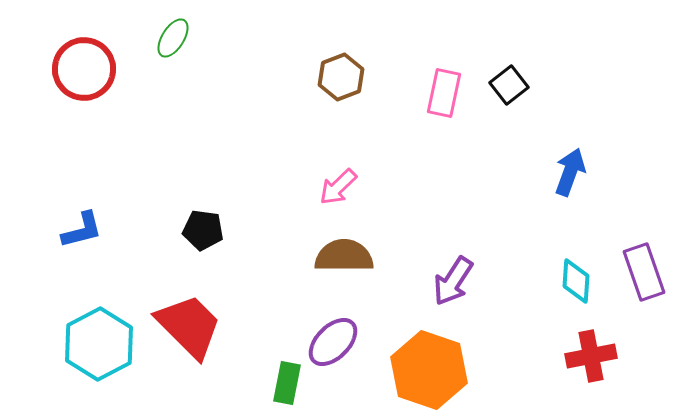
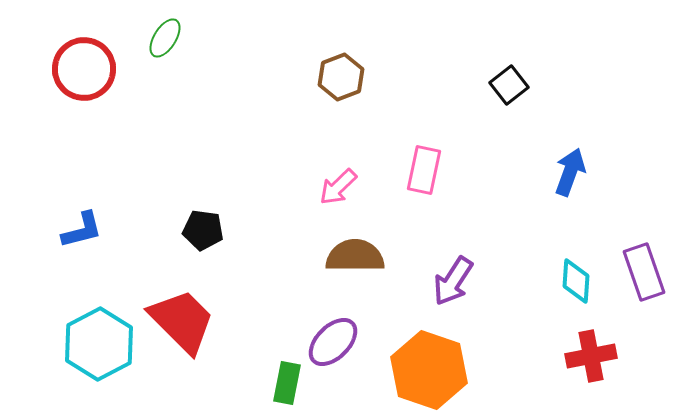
green ellipse: moved 8 px left
pink rectangle: moved 20 px left, 77 px down
brown semicircle: moved 11 px right
red trapezoid: moved 7 px left, 5 px up
